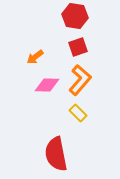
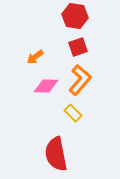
pink diamond: moved 1 px left, 1 px down
yellow rectangle: moved 5 px left
